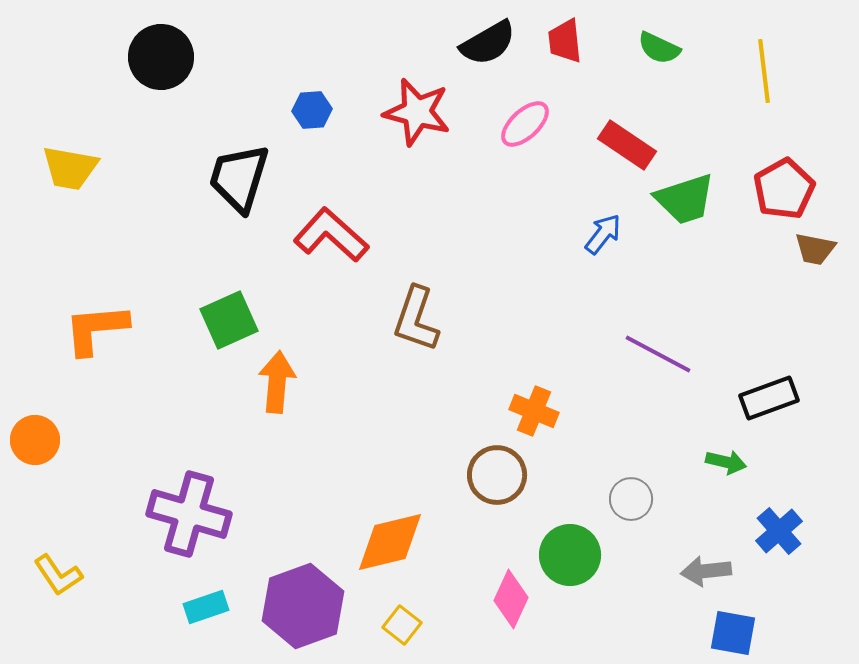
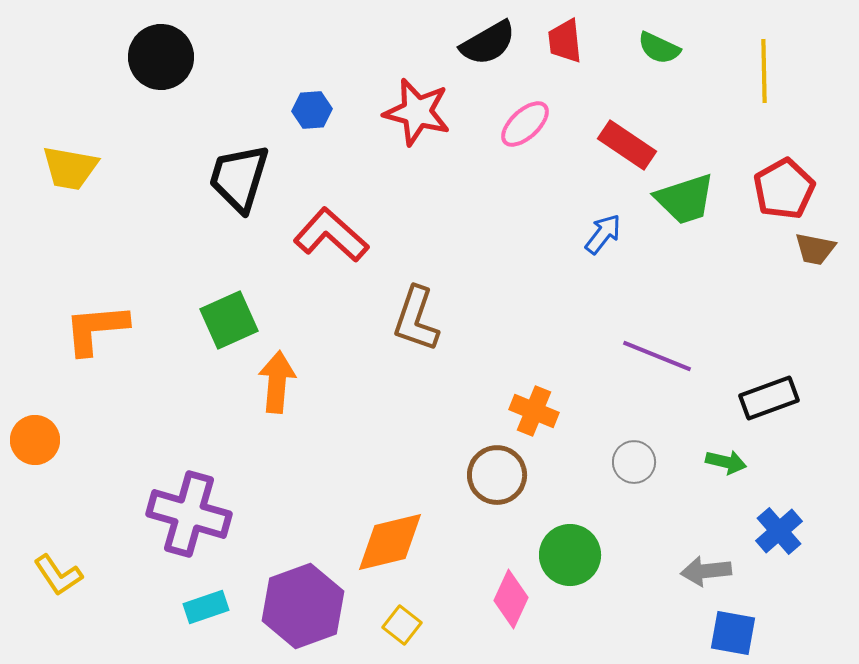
yellow line: rotated 6 degrees clockwise
purple line: moved 1 px left, 2 px down; rotated 6 degrees counterclockwise
gray circle: moved 3 px right, 37 px up
